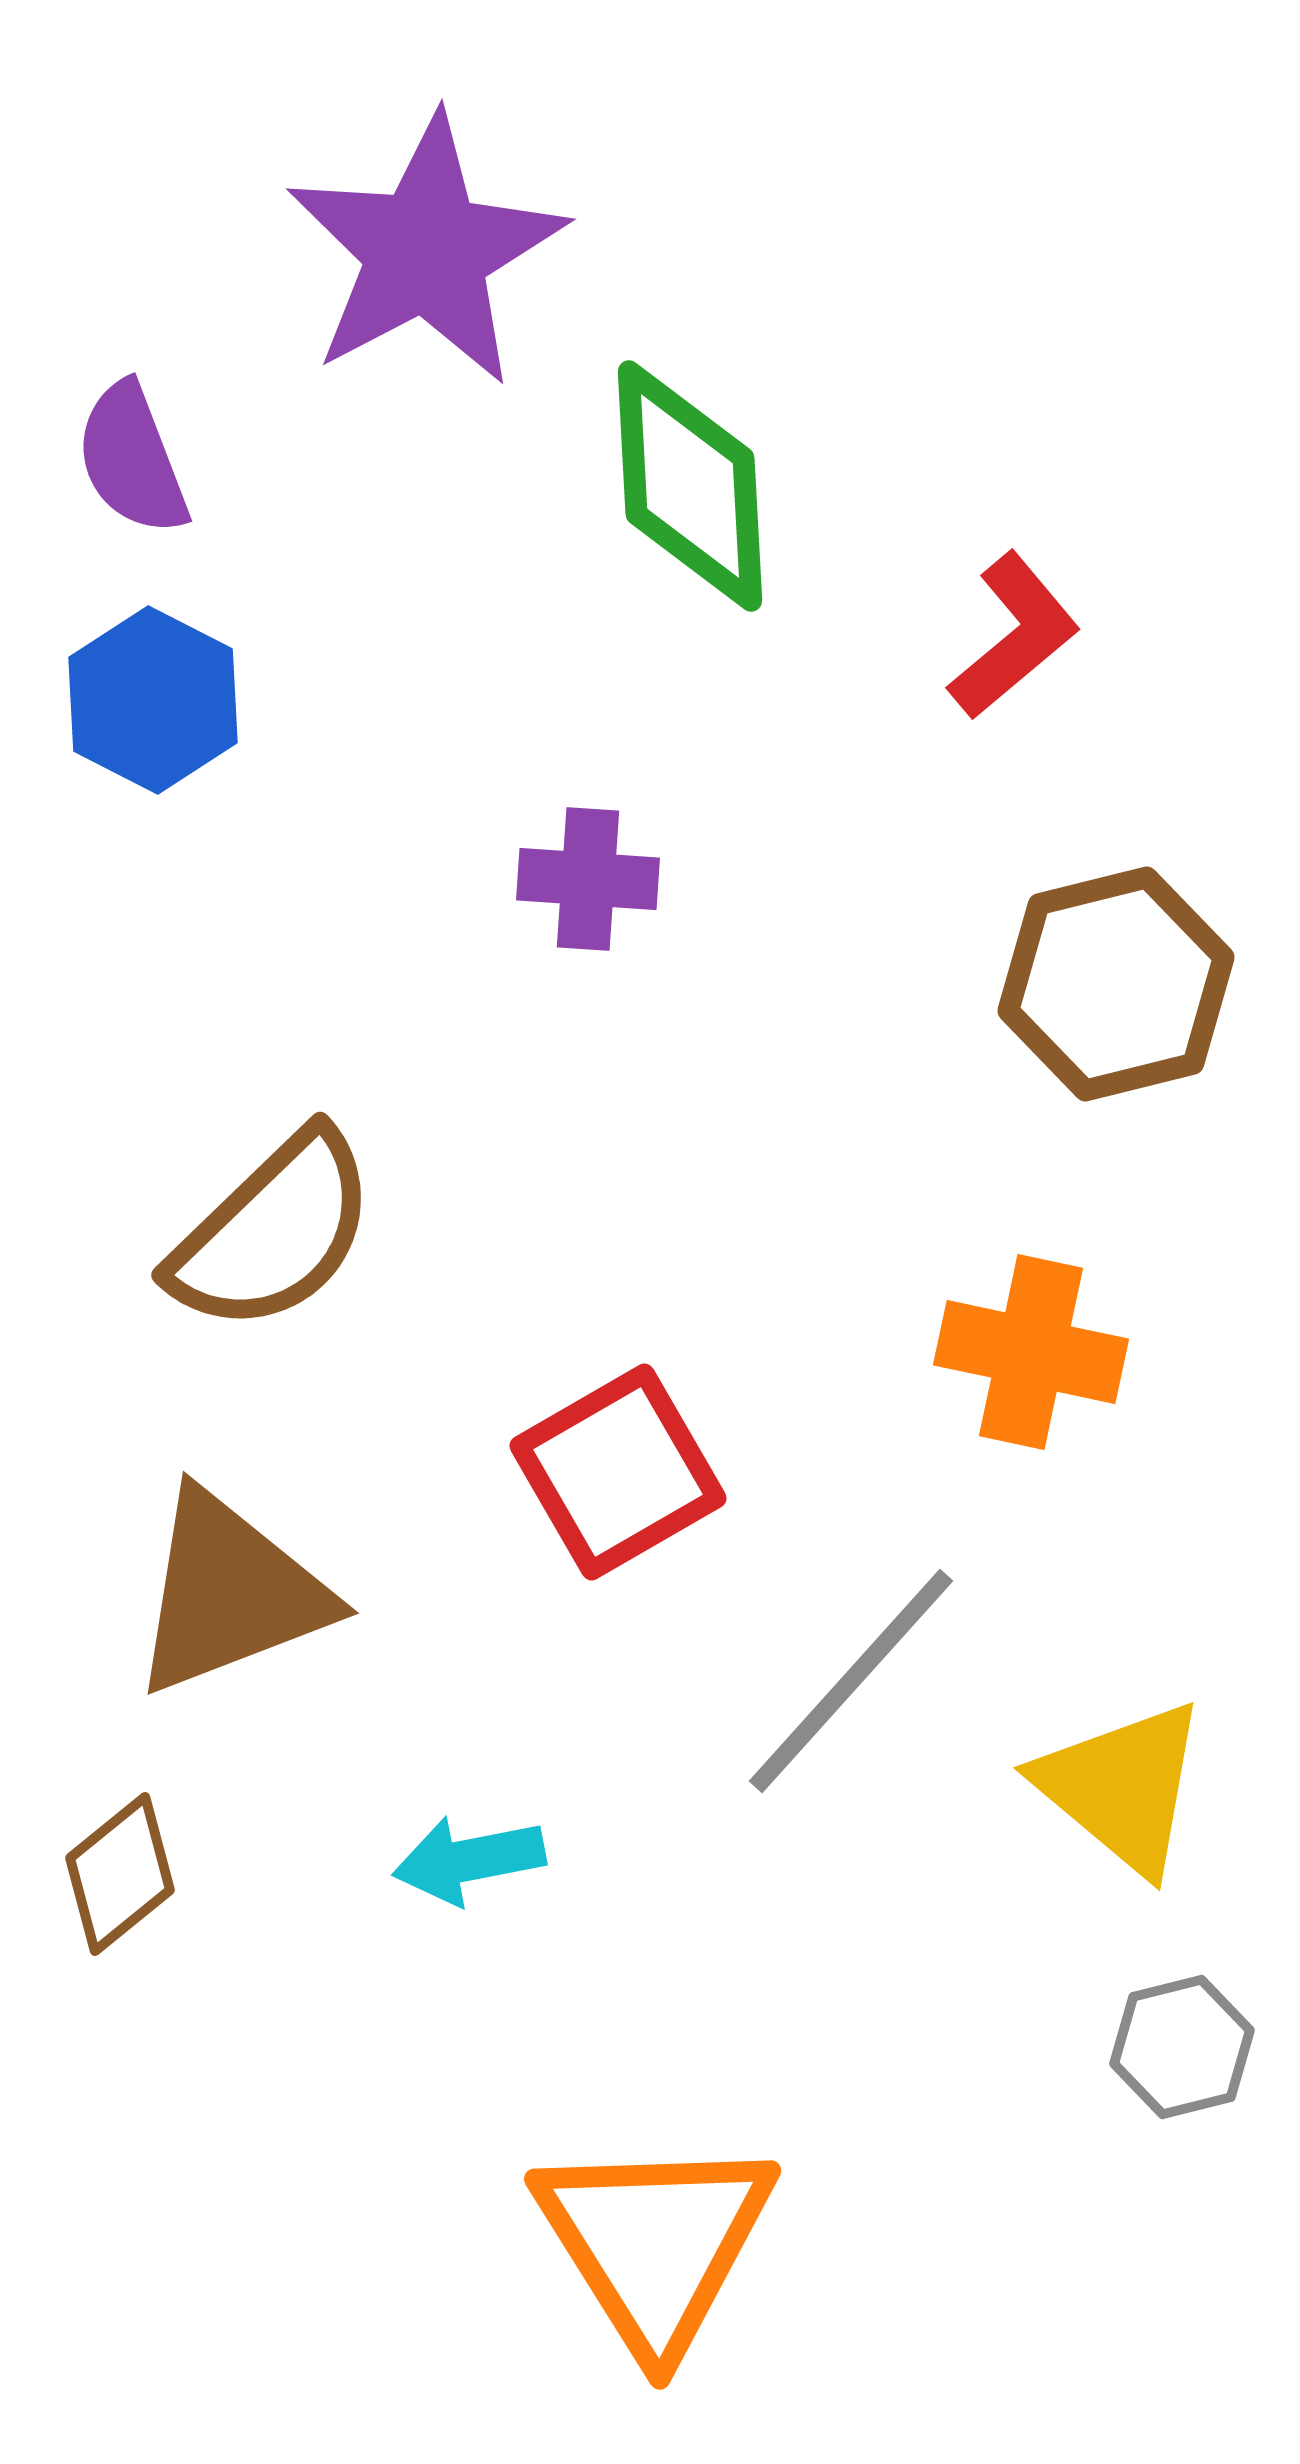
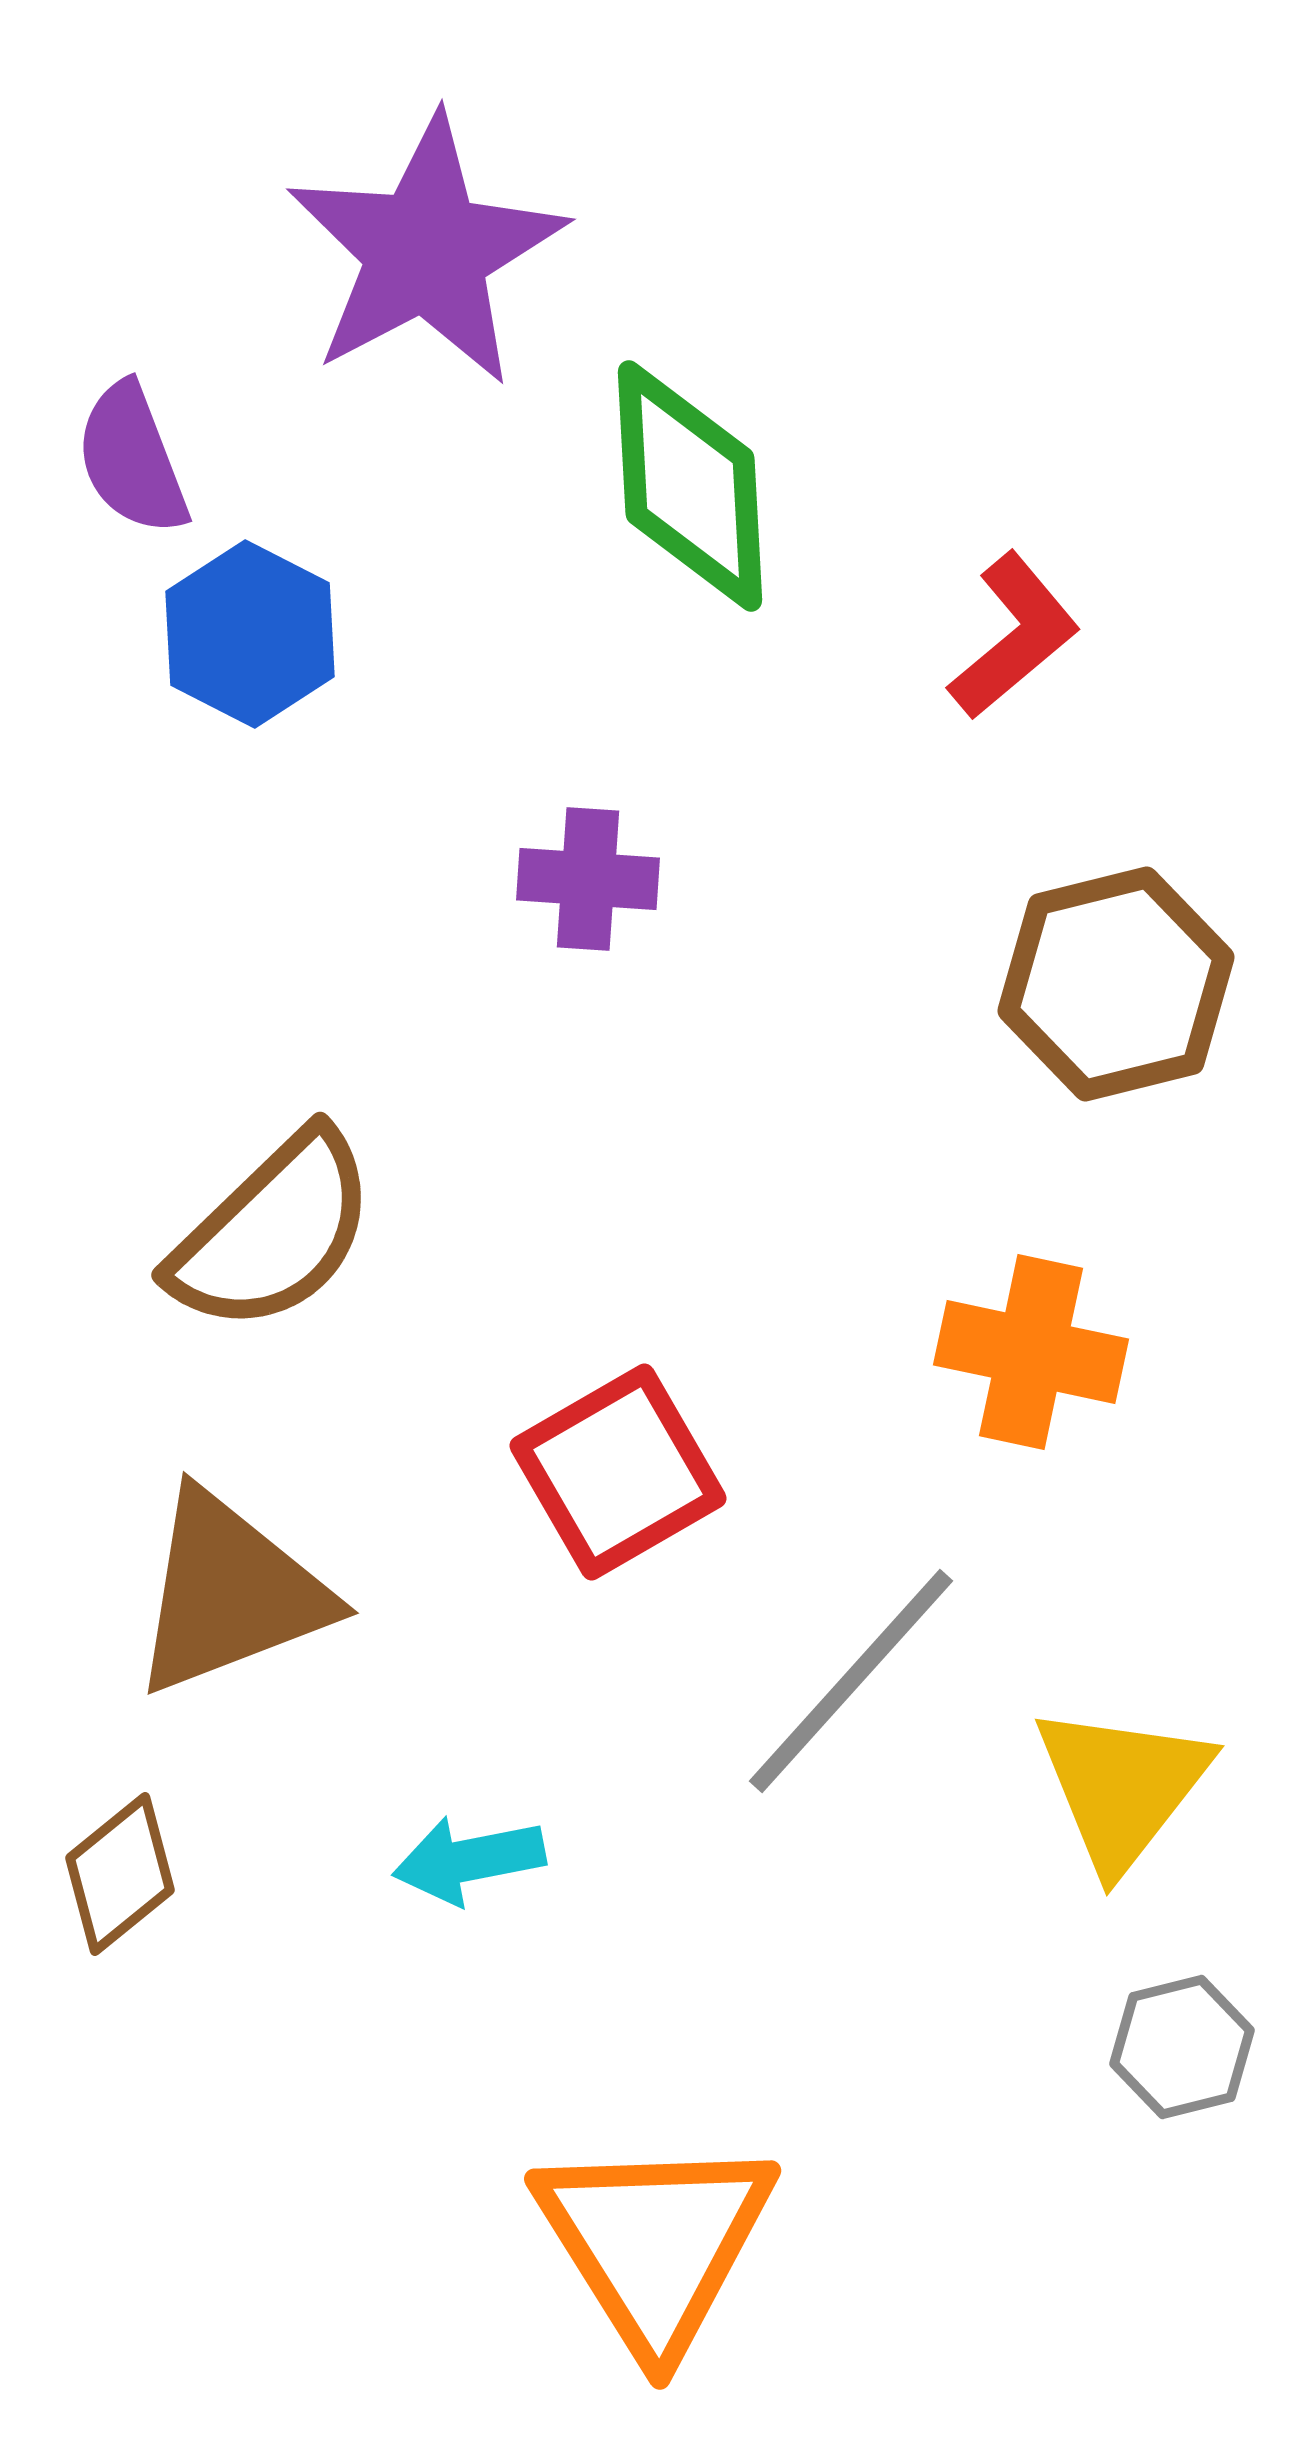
blue hexagon: moved 97 px right, 66 px up
yellow triangle: rotated 28 degrees clockwise
